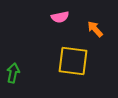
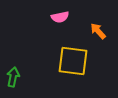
orange arrow: moved 3 px right, 2 px down
green arrow: moved 4 px down
